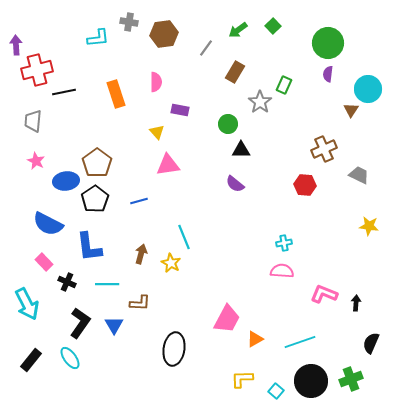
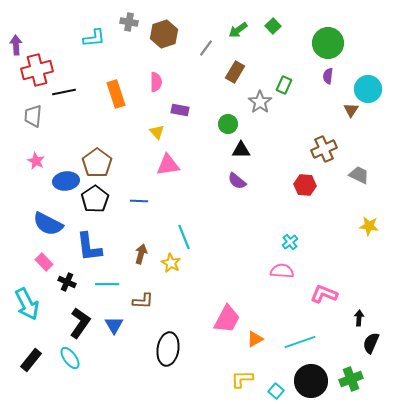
brown hexagon at (164, 34): rotated 12 degrees counterclockwise
cyan L-shape at (98, 38): moved 4 px left
purple semicircle at (328, 74): moved 2 px down
gray trapezoid at (33, 121): moved 5 px up
purple semicircle at (235, 184): moved 2 px right, 3 px up
blue line at (139, 201): rotated 18 degrees clockwise
cyan cross at (284, 243): moved 6 px right, 1 px up; rotated 28 degrees counterclockwise
brown L-shape at (140, 303): moved 3 px right, 2 px up
black arrow at (356, 303): moved 3 px right, 15 px down
black ellipse at (174, 349): moved 6 px left
